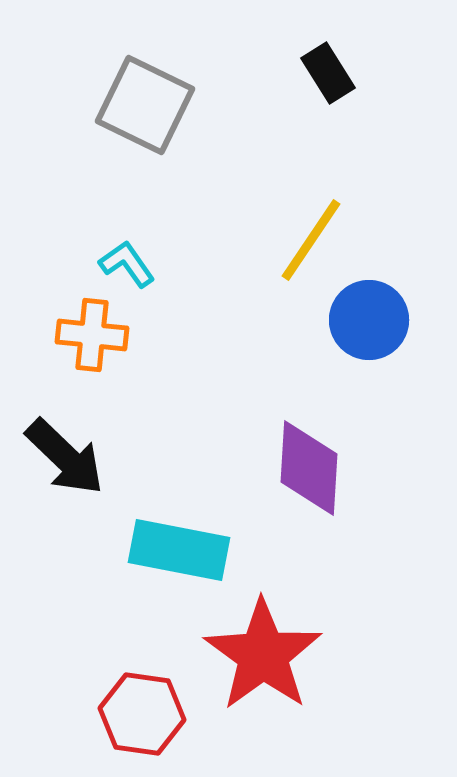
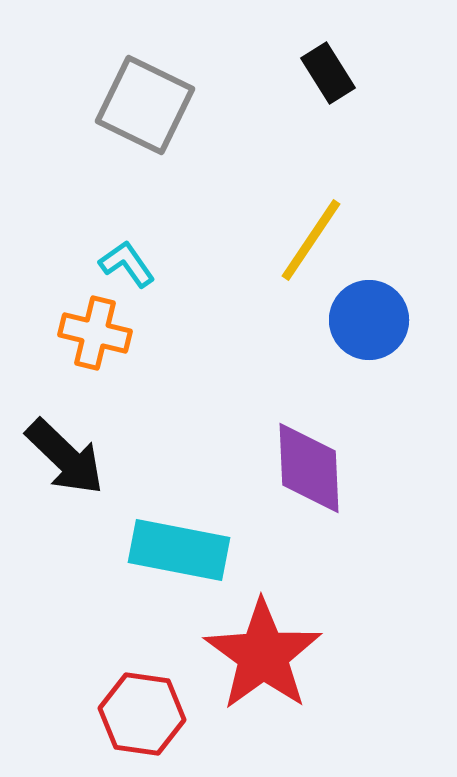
orange cross: moved 3 px right, 2 px up; rotated 8 degrees clockwise
purple diamond: rotated 6 degrees counterclockwise
